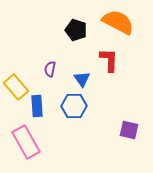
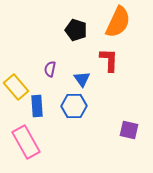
orange semicircle: rotated 88 degrees clockwise
